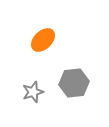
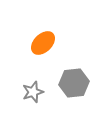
orange ellipse: moved 3 px down
